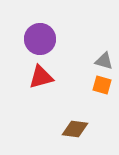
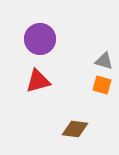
red triangle: moved 3 px left, 4 px down
